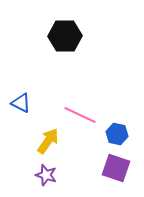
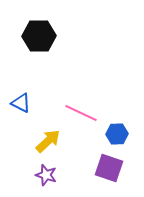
black hexagon: moved 26 px left
pink line: moved 1 px right, 2 px up
blue hexagon: rotated 15 degrees counterclockwise
yellow arrow: rotated 12 degrees clockwise
purple square: moved 7 px left
